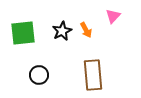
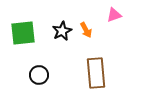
pink triangle: moved 1 px right, 1 px up; rotated 28 degrees clockwise
brown rectangle: moved 3 px right, 2 px up
